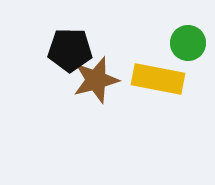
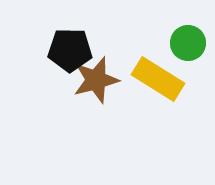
yellow rectangle: rotated 21 degrees clockwise
